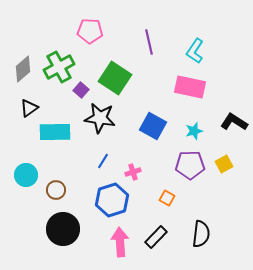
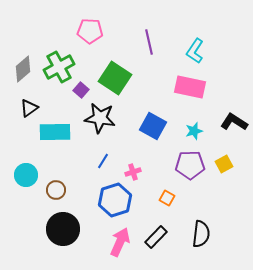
blue hexagon: moved 3 px right
pink arrow: rotated 28 degrees clockwise
